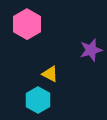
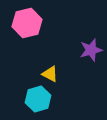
pink hexagon: moved 1 px up; rotated 16 degrees clockwise
cyan hexagon: moved 1 px up; rotated 15 degrees clockwise
